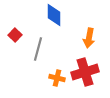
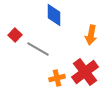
orange arrow: moved 2 px right, 3 px up
gray line: rotated 75 degrees counterclockwise
red cross: rotated 20 degrees counterclockwise
orange cross: rotated 28 degrees counterclockwise
